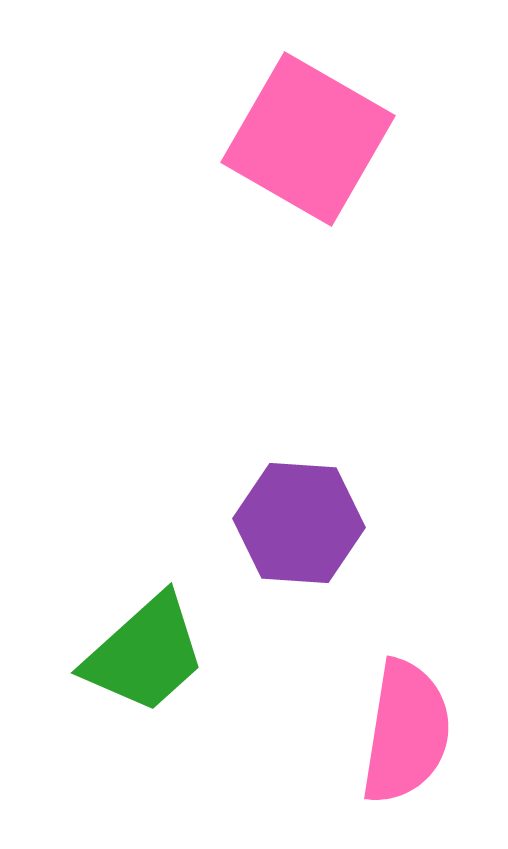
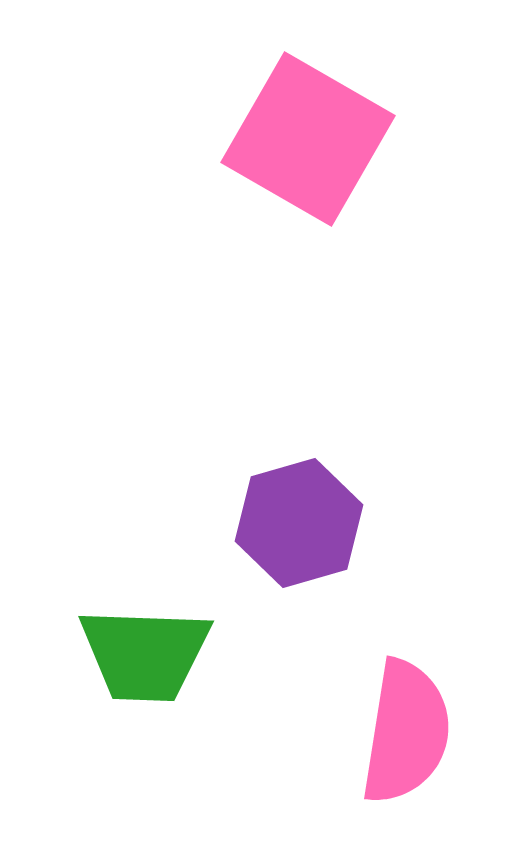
purple hexagon: rotated 20 degrees counterclockwise
green trapezoid: rotated 44 degrees clockwise
